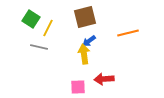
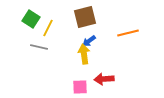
pink square: moved 2 px right
